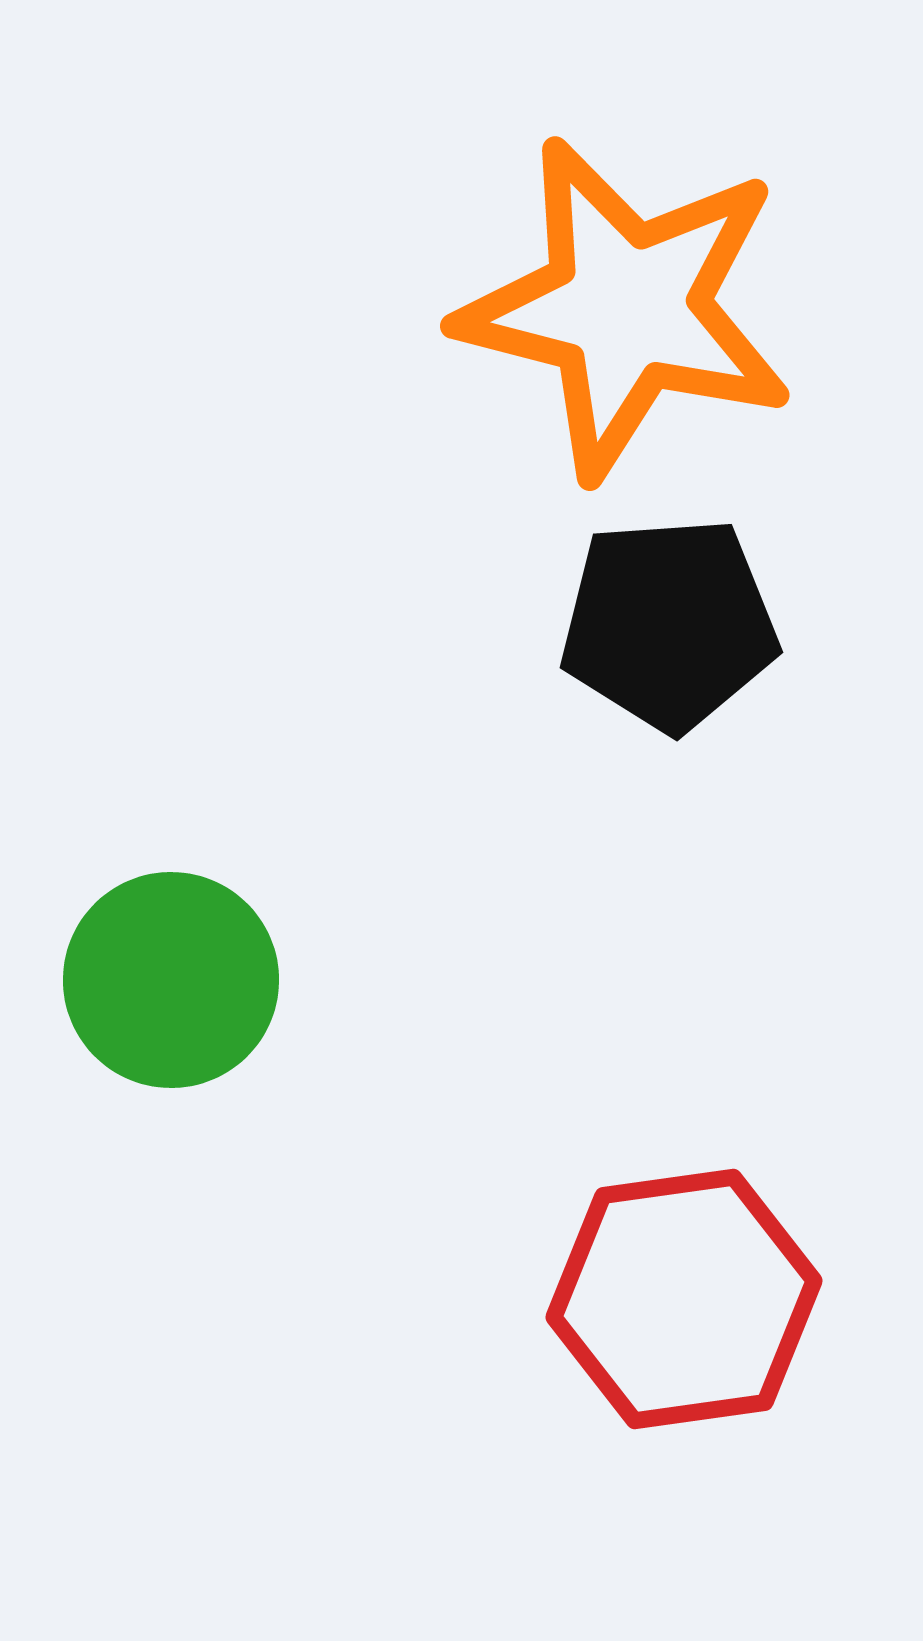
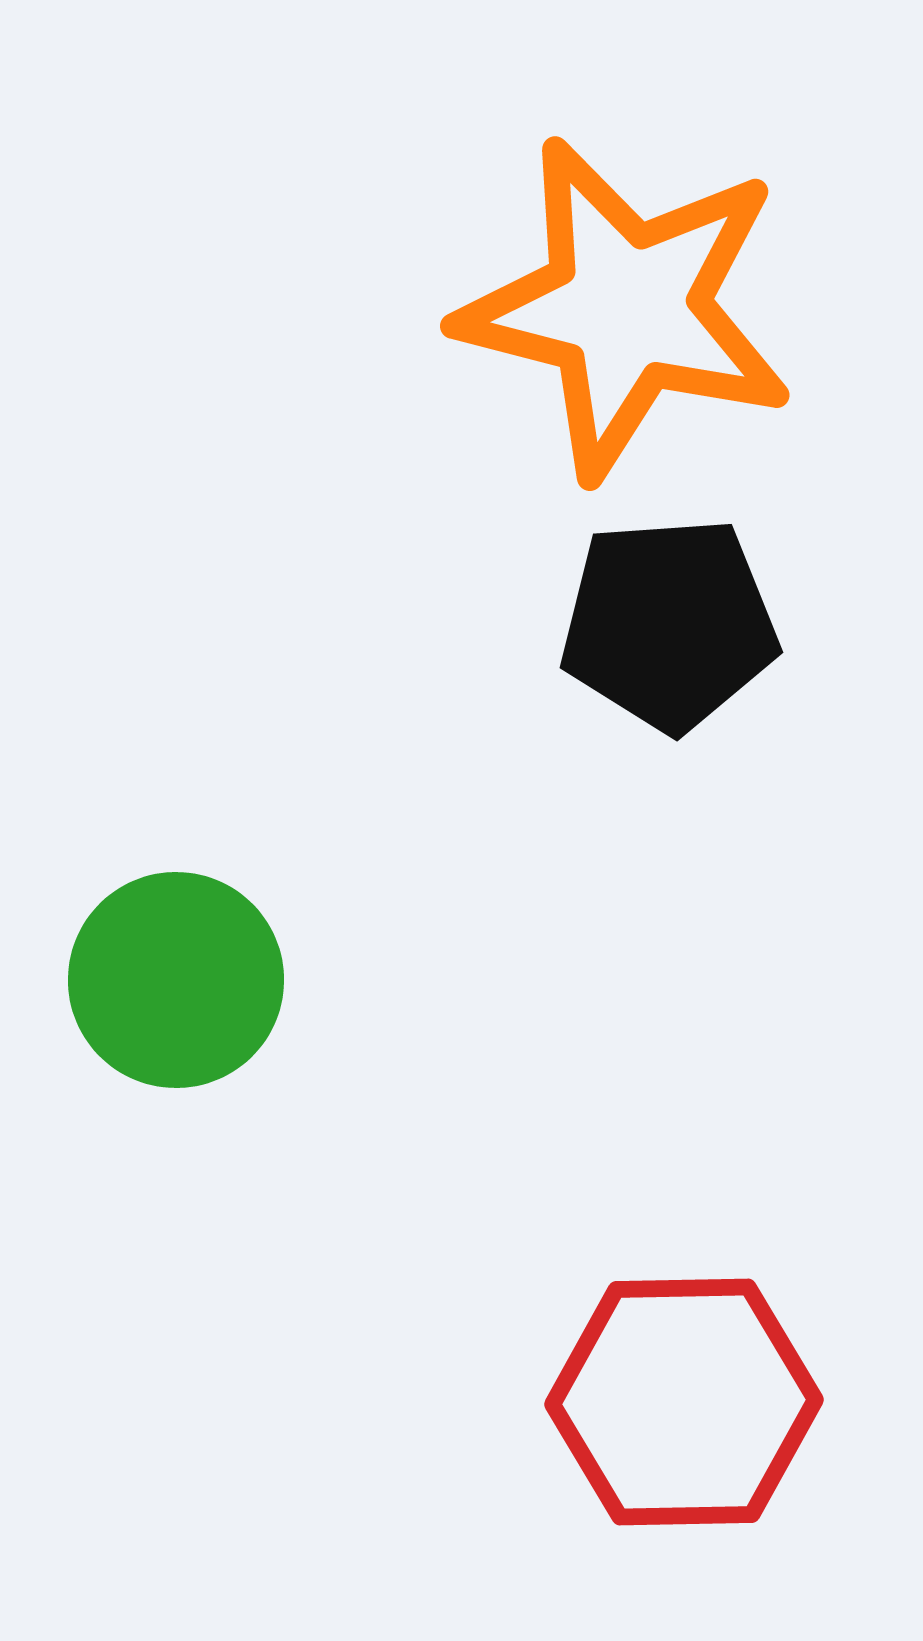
green circle: moved 5 px right
red hexagon: moved 103 px down; rotated 7 degrees clockwise
